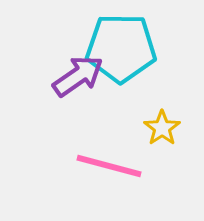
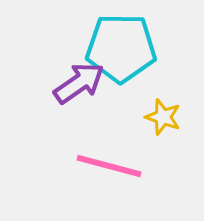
purple arrow: moved 1 px right, 7 px down
yellow star: moved 1 px right, 11 px up; rotated 18 degrees counterclockwise
